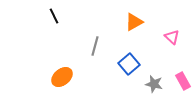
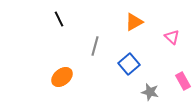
black line: moved 5 px right, 3 px down
gray star: moved 4 px left, 8 px down
